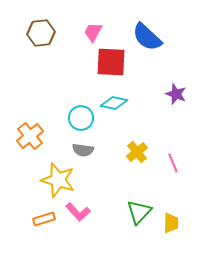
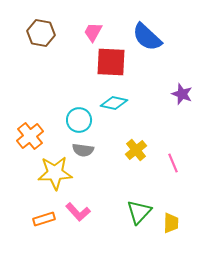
brown hexagon: rotated 16 degrees clockwise
purple star: moved 6 px right
cyan circle: moved 2 px left, 2 px down
yellow cross: moved 1 px left, 2 px up
yellow star: moved 3 px left, 7 px up; rotated 20 degrees counterclockwise
